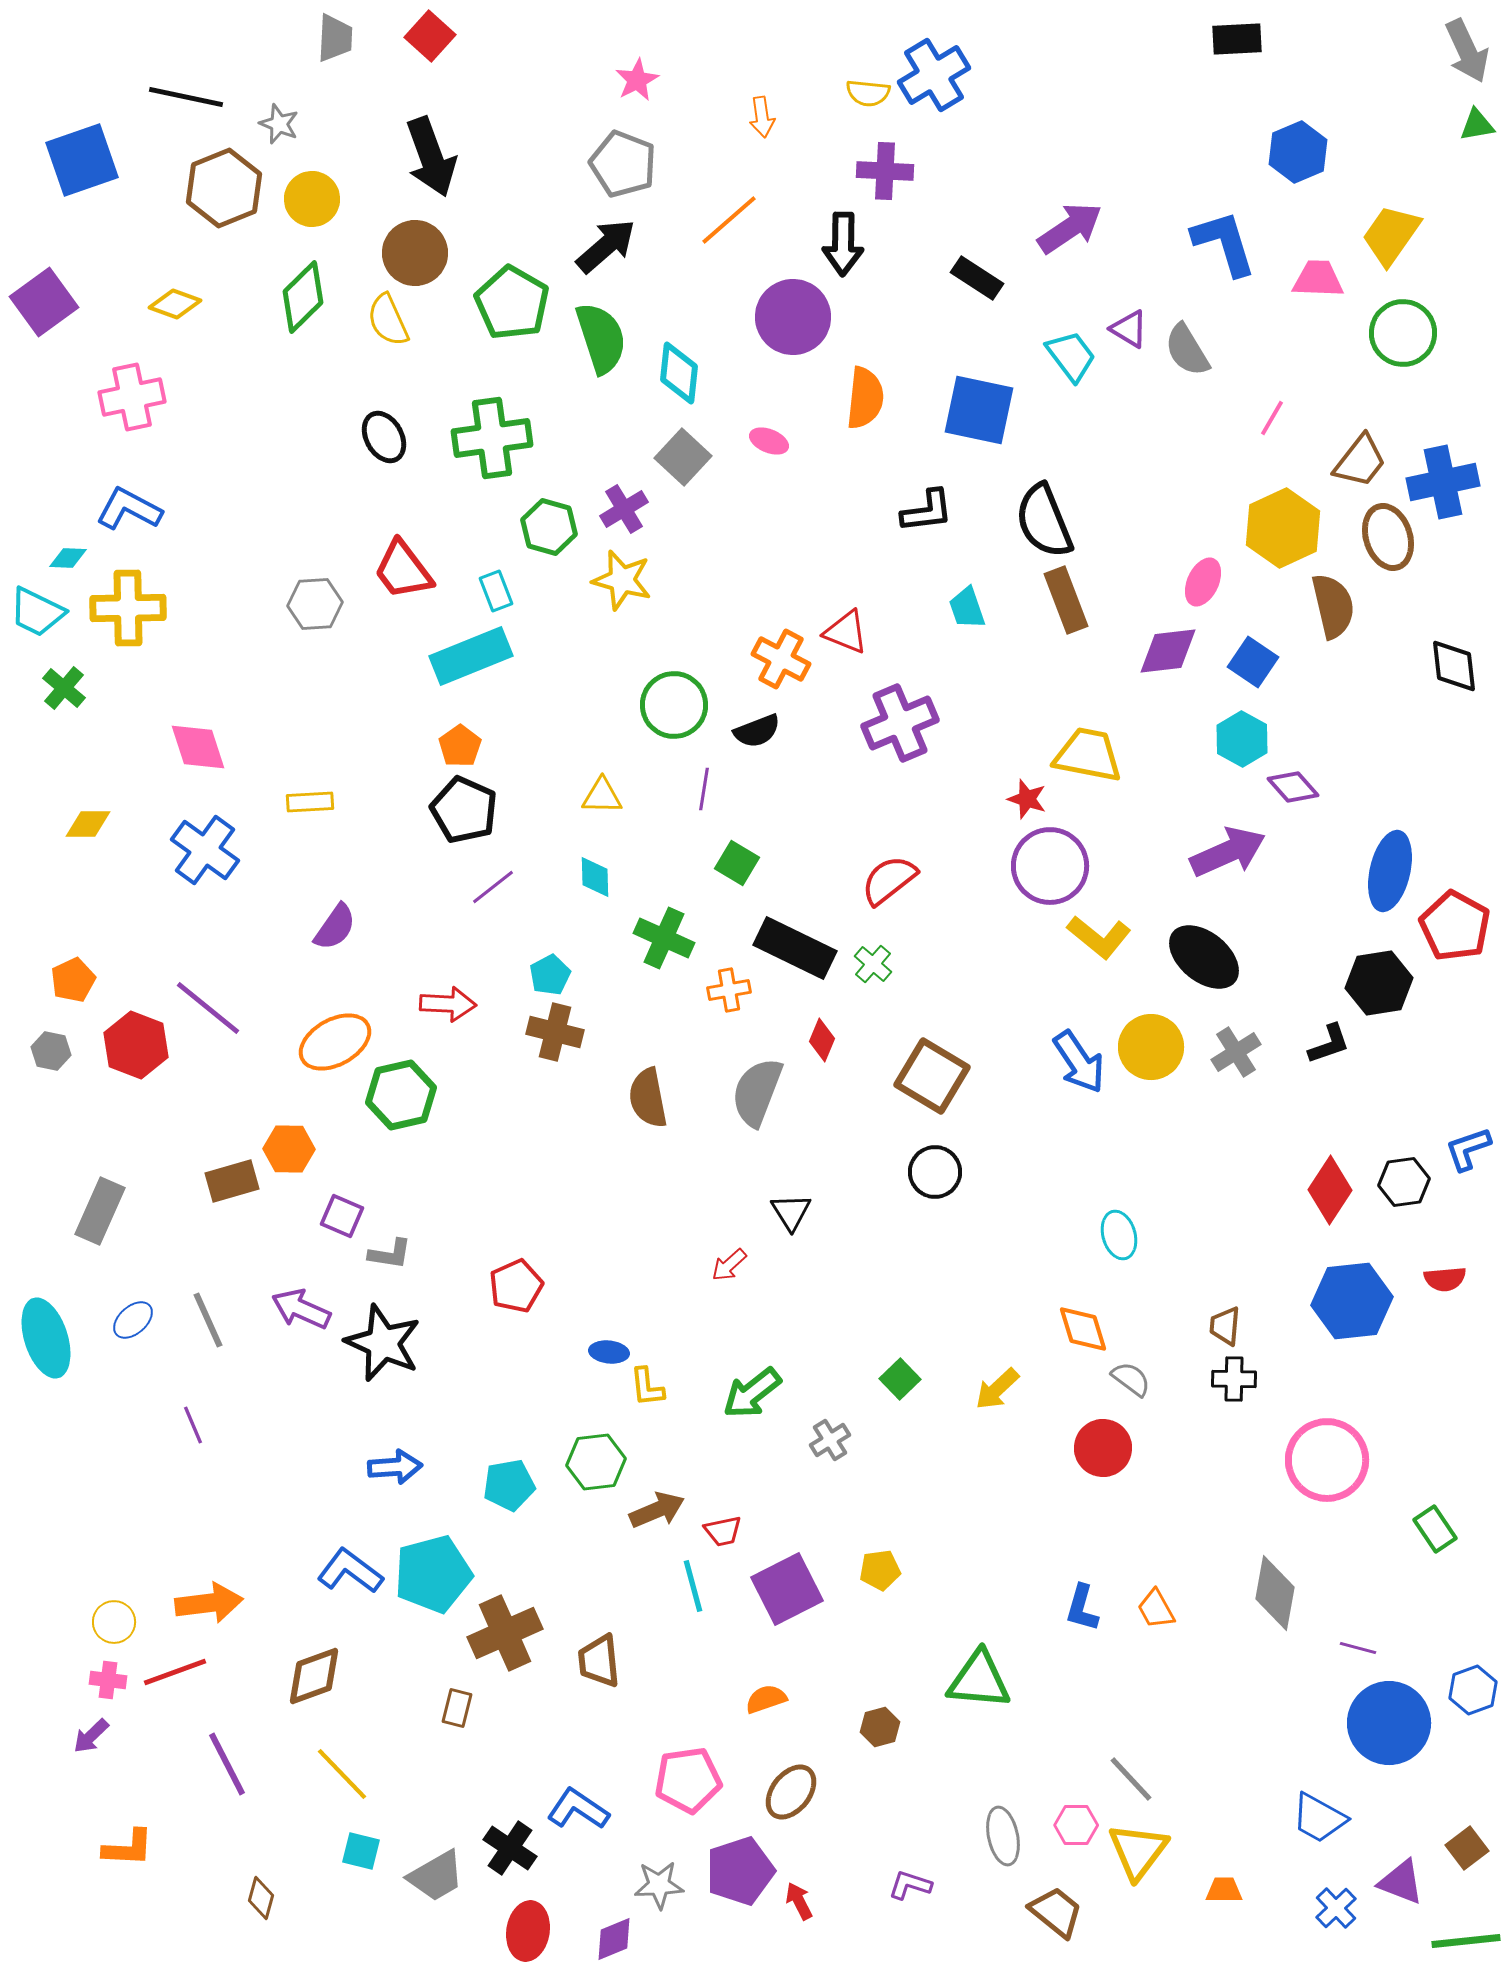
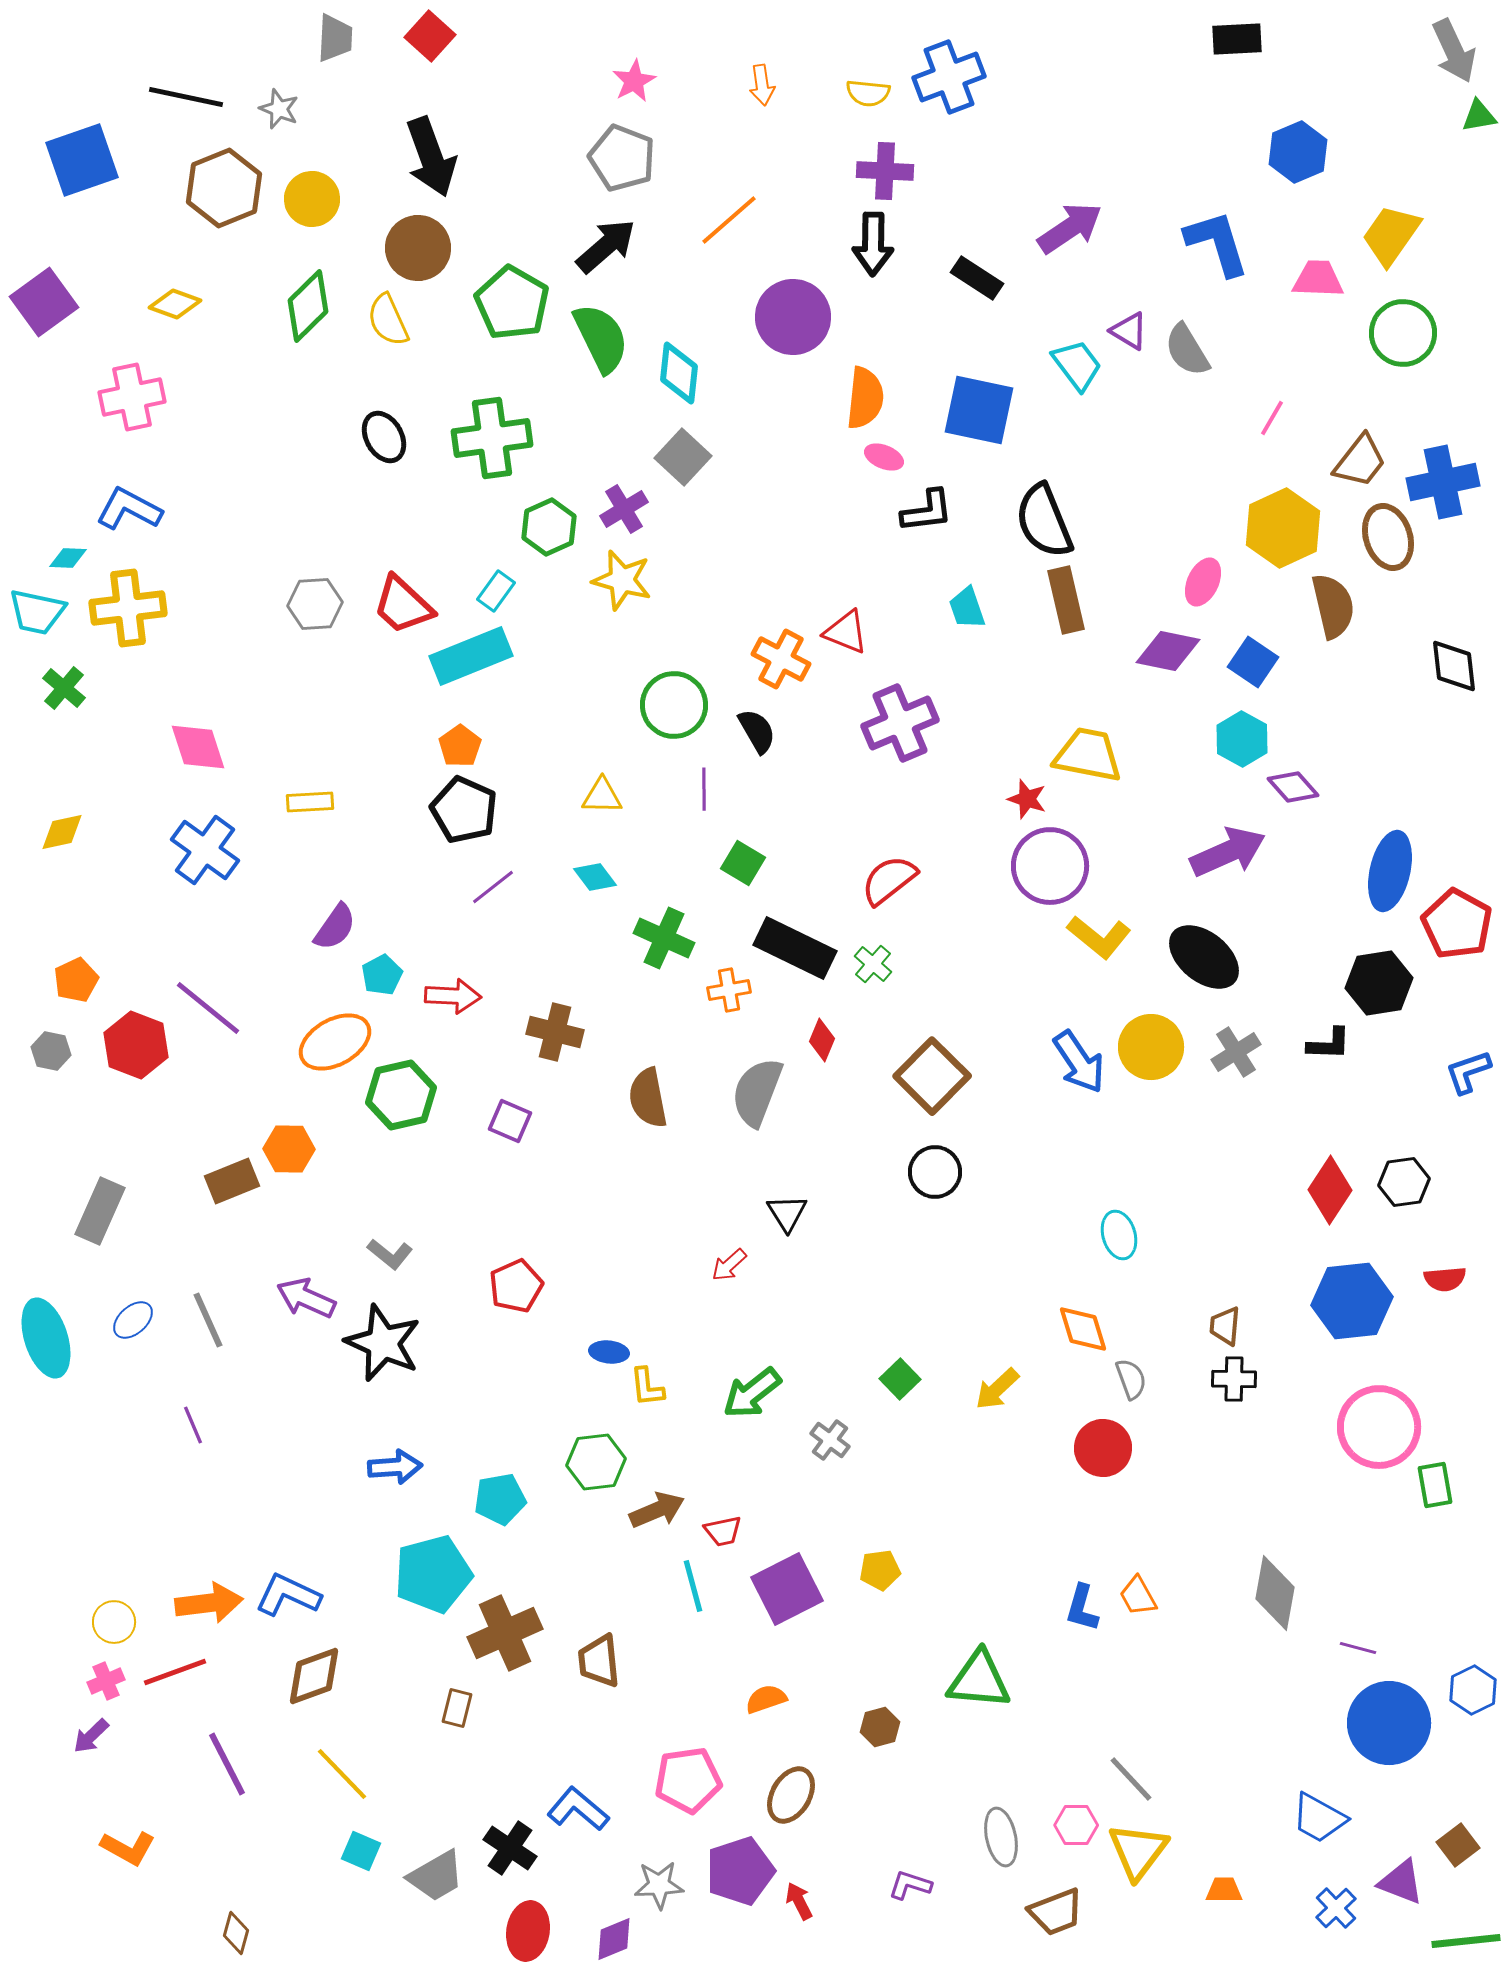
gray arrow at (1467, 51): moved 13 px left
blue cross at (934, 75): moved 15 px right, 2 px down; rotated 10 degrees clockwise
pink star at (637, 80): moved 3 px left, 1 px down
orange arrow at (762, 117): moved 32 px up
gray star at (279, 124): moved 15 px up
green triangle at (1477, 125): moved 2 px right, 9 px up
gray pentagon at (623, 164): moved 1 px left, 6 px up
blue L-shape at (1224, 243): moved 7 px left
black arrow at (843, 244): moved 30 px right
brown circle at (415, 253): moved 3 px right, 5 px up
green diamond at (303, 297): moved 5 px right, 9 px down
purple triangle at (1129, 329): moved 2 px down
green semicircle at (601, 338): rotated 8 degrees counterclockwise
cyan trapezoid at (1071, 356): moved 6 px right, 9 px down
pink ellipse at (769, 441): moved 115 px right, 16 px down
green hexagon at (549, 527): rotated 20 degrees clockwise
red trapezoid at (403, 570): moved 35 px down; rotated 10 degrees counterclockwise
cyan rectangle at (496, 591): rotated 57 degrees clockwise
brown rectangle at (1066, 600): rotated 8 degrees clockwise
yellow cross at (128, 608): rotated 6 degrees counterclockwise
cyan trapezoid at (37, 612): rotated 14 degrees counterclockwise
purple diamond at (1168, 651): rotated 18 degrees clockwise
black semicircle at (757, 731): rotated 99 degrees counterclockwise
purple line at (704, 789): rotated 9 degrees counterclockwise
yellow diamond at (88, 824): moved 26 px left, 8 px down; rotated 12 degrees counterclockwise
green square at (737, 863): moved 6 px right
cyan diamond at (595, 877): rotated 36 degrees counterclockwise
red pentagon at (1455, 926): moved 2 px right, 2 px up
cyan pentagon at (550, 975): moved 168 px left
orange pentagon at (73, 980): moved 3 px right
red arrow at (448, 1004): moved 5 px right, 8 px up
black L-shape at (1329, 1044): rotated 21 degrees clockwise
brown square at (932, 1076): rotated 14 degrees clockwise
blue L-shape at (1468, 1149): moved 77 px up
brown rectangle at (232, 1181): rotated 6 degrees counterclockwise
black triangle at (791, 1212): moved 4 px left, 1 px down
purple square at (342, 1216): moved 168 px right, 95 px up
gray L-shape at (390, 1254): rotated 30 degrees clockwise
purple arrow at (301, 1309): moved 5 px right, 11 px up
gray semicircle at (1131, 1379): rotated 33 degrees clockwise
gray cross at (830, 1440): rotated 21 degrees counterclockwise
pink circle at (1327, 1460): moved 52 px right, 33 px up
cyan pentagon at (509, 1485): moved 9 px left, 14 px down
green rectangle at (1435, 1529): moved 44 px up; rotated 24 degrees clockwise
blue L-shape at (350, 1571): moved 62 px left, 24 px down; rotated 12 degrees counterclockwise
orange trapezoid at (1156, 1609): moved 18 px left, 13 px up
pink cross at (108, 1680): moved 2 px left, 1 px down; rotated 30 degrees counterclockwise
blue hexagon at (1473, 1690): rotated 6 degrees counterclockwise
brown ellipse at (791, 1792): moved 3 px down; rotated 8 degrees counterclockwise
blue L-shape at (578, 1809): rotated 6 degrees clockwise
gray ellipse at (1003, 1836): moved 2 px left, 1 px down
orange L-shape at (128, 1848): rotated 26 degrees clockwise
brown square at (1467, 1848): moved 9 px left, 3 px up
cyan square at (361, 1851): rotated 9 degrees clockwise
brown diamond at (261, 1898): moved 25 px left, 35 px down
brown trapezoid at (1056, 1912): rotated 120 degrees clockwise
